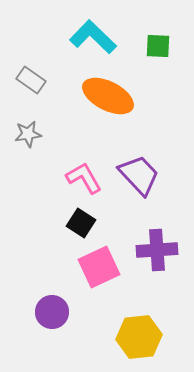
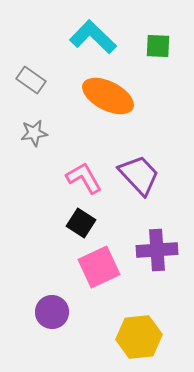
gray star: moved 6 px right, 1 px up
